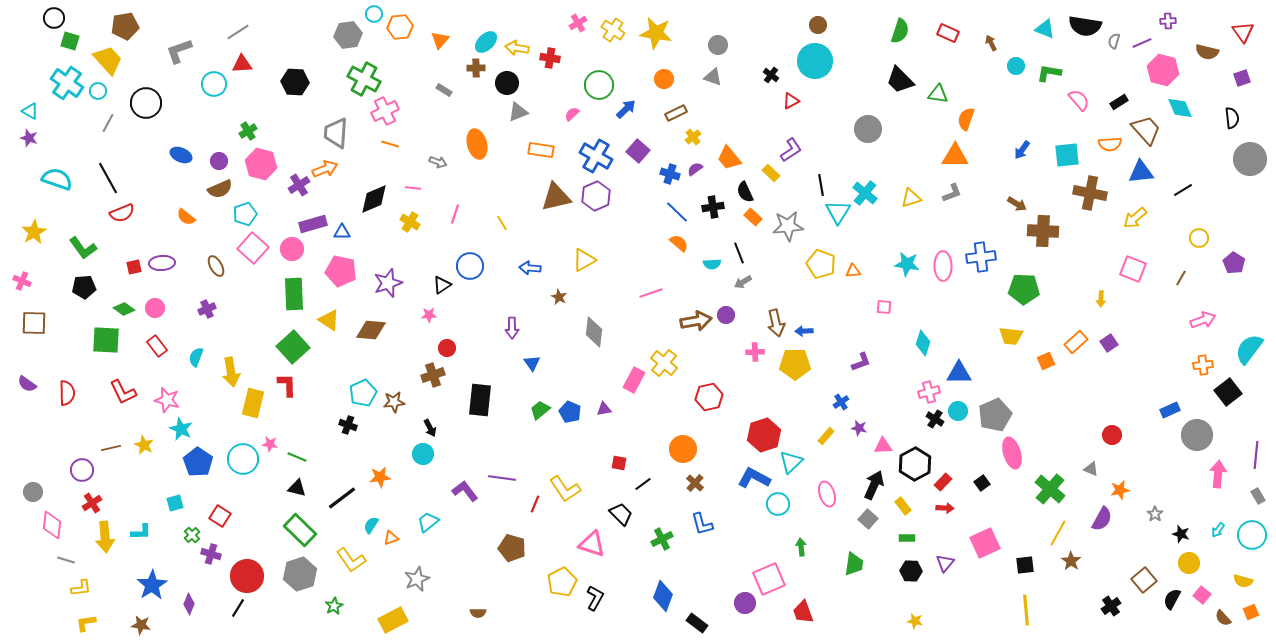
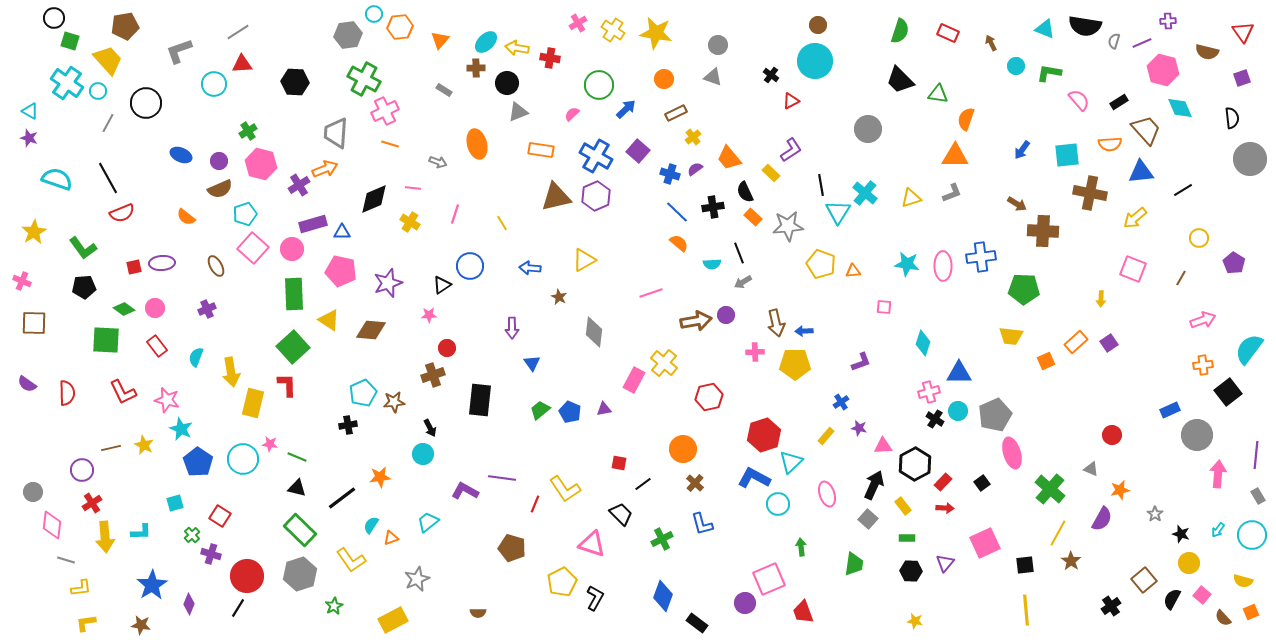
black cross at (348, 425): rotated 30 degrees counterclockwise
purple L-shape at (465, 491): rotated 24 degrees counterclockwise
